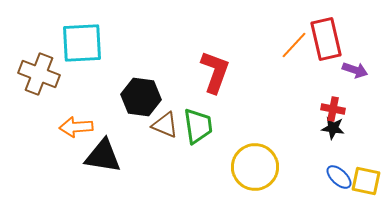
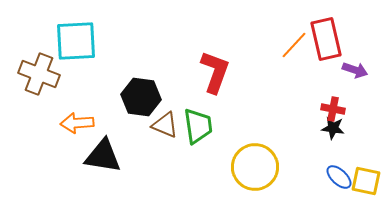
cyan square: moved 6 px left, 2 px up
orange arrow: moved 1 px right, 4 px up
